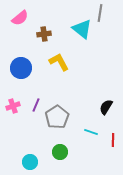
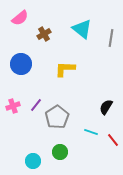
gray line: moved 11 px right, 25 px down
brown cross: rotated 24 degrees counterclockwise
yellow L-shape: moved 6 px right, 7 px down; rotated 60 degrees counterclockwise
blue circle: moved 4 px up
purple line: rotated 16 degrees clockwise
red line: rotated 40 degrees counterclockwise
cyan circle: moved 3 px right, 1 px up
